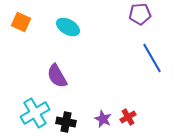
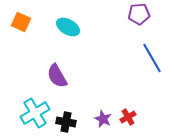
purple pentagon: moved 1 px left
